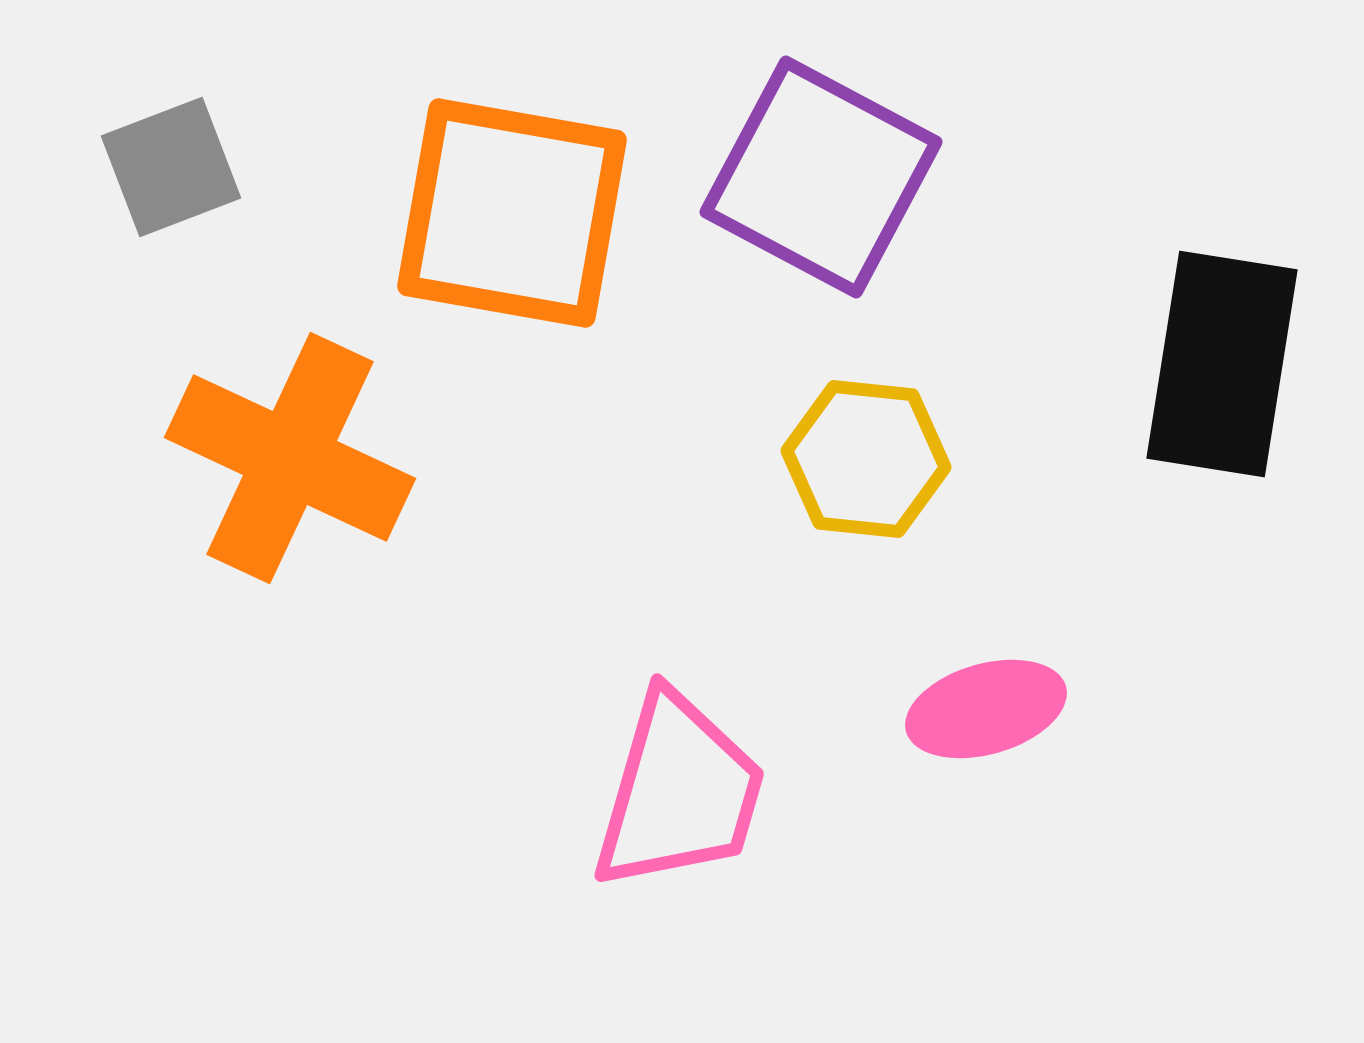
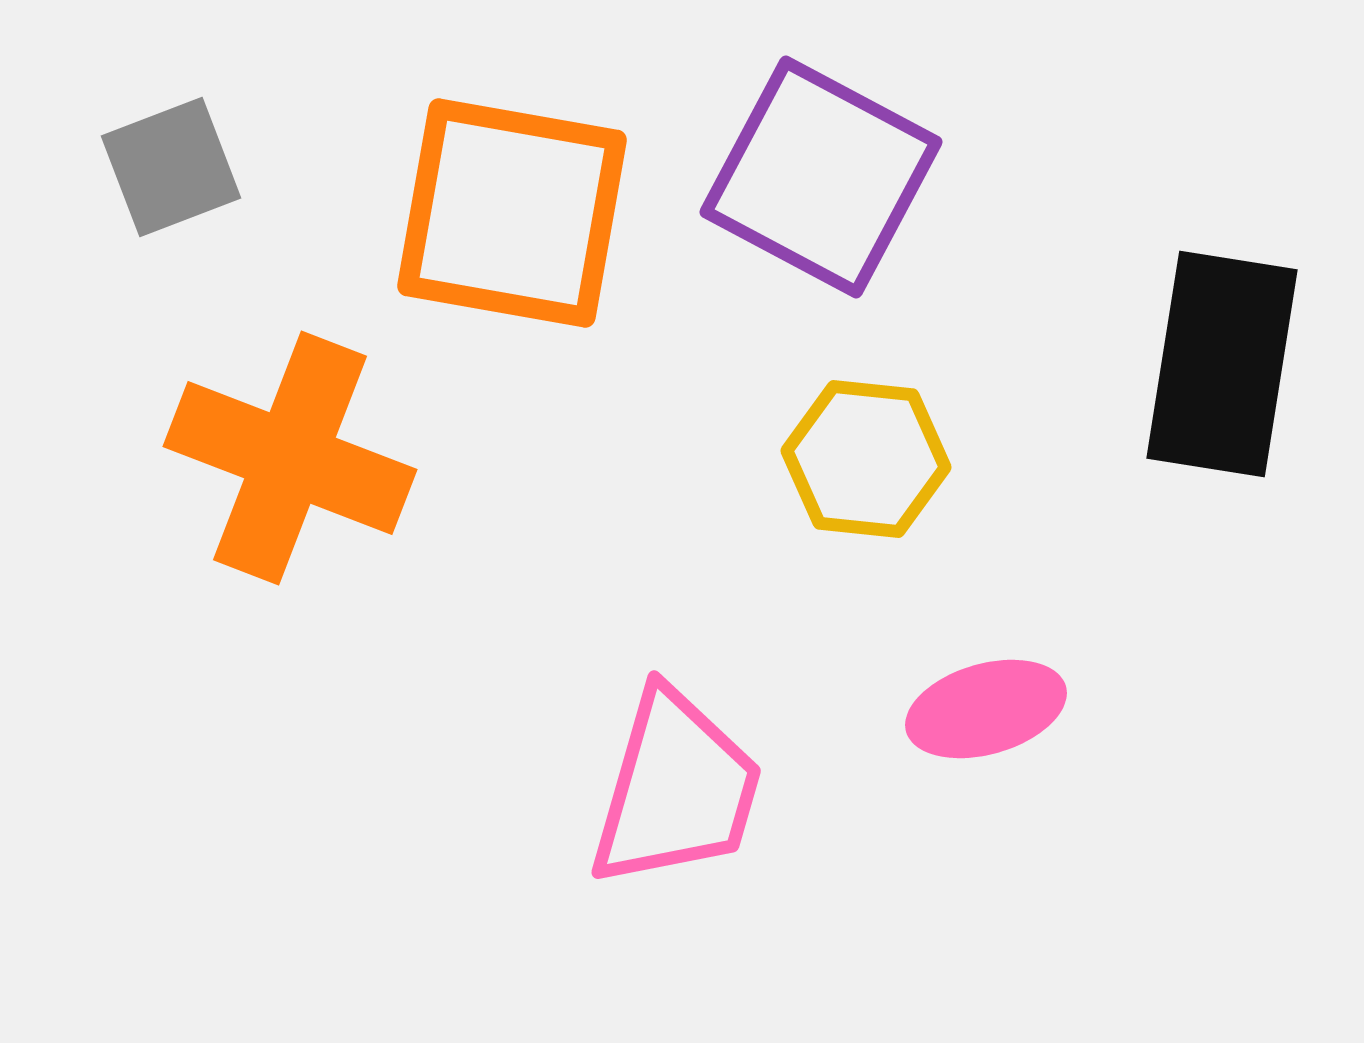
orange cross: rotated 4 degrees counterclockwise
pink trapezoid: moved 3 px left, 3 px up
